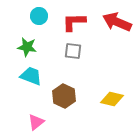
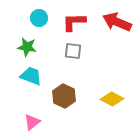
cyan circle: moved 2 px down
yellow diamond: rotated 15 degrees clockwise
pink triangle: moved 4 px left
